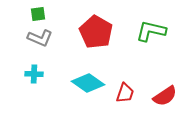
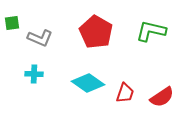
green square: moved 26 px left, 9 px down
red semicircle: moved 3 px left, 1 px down
